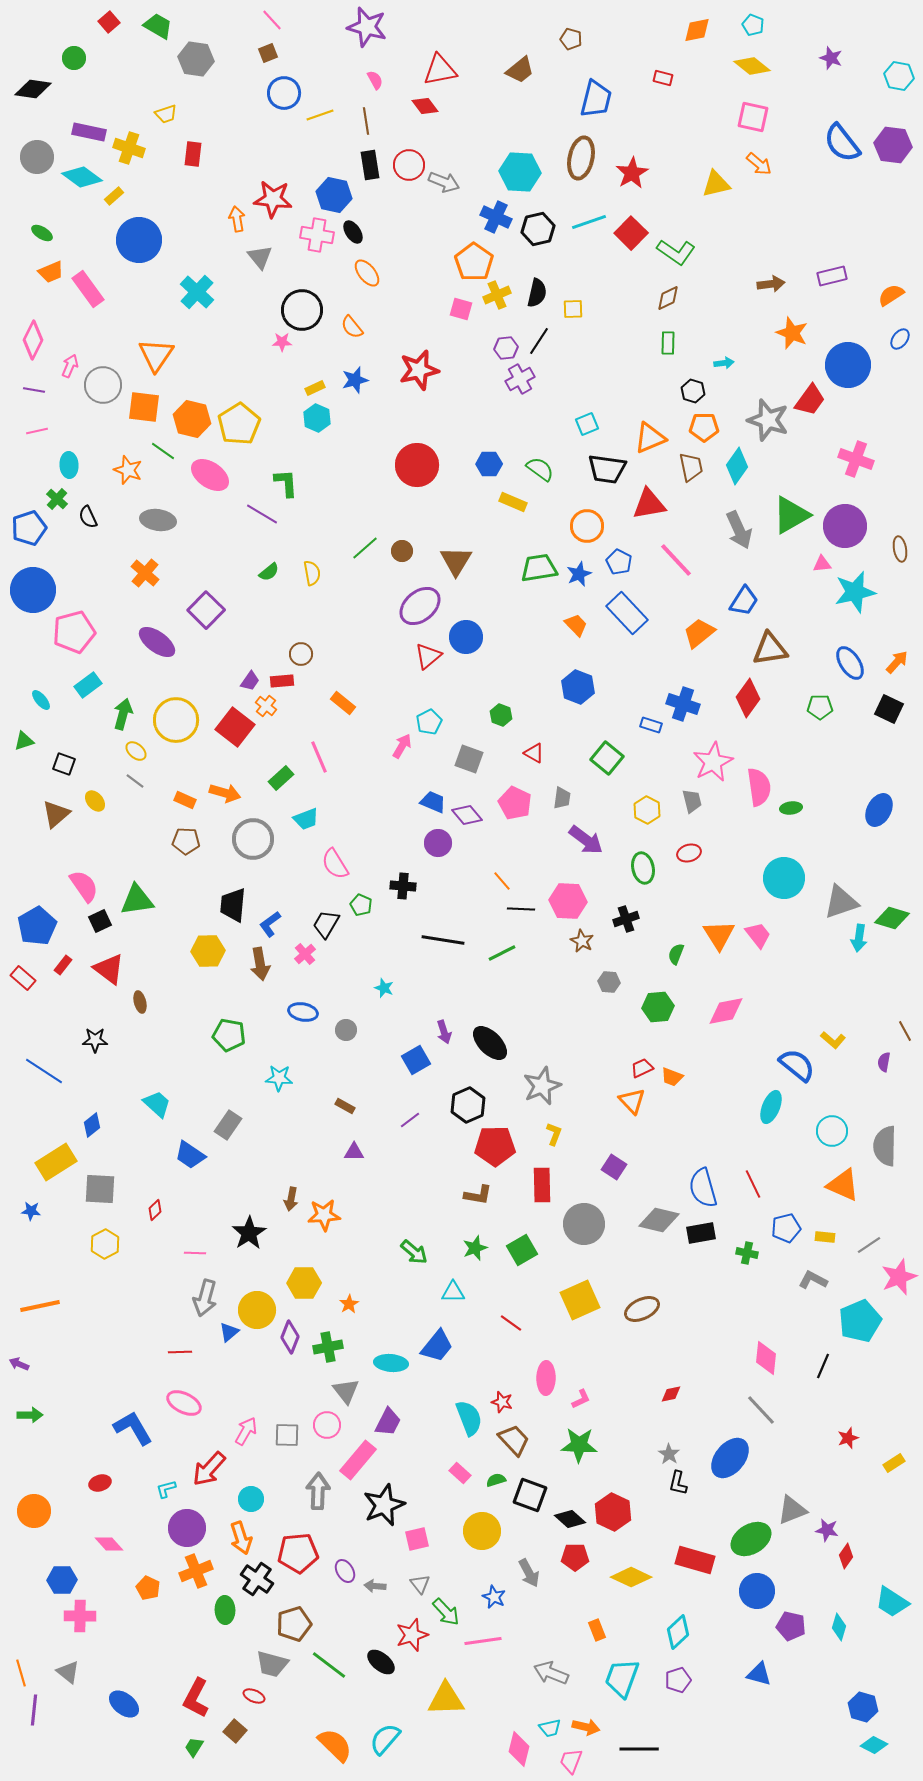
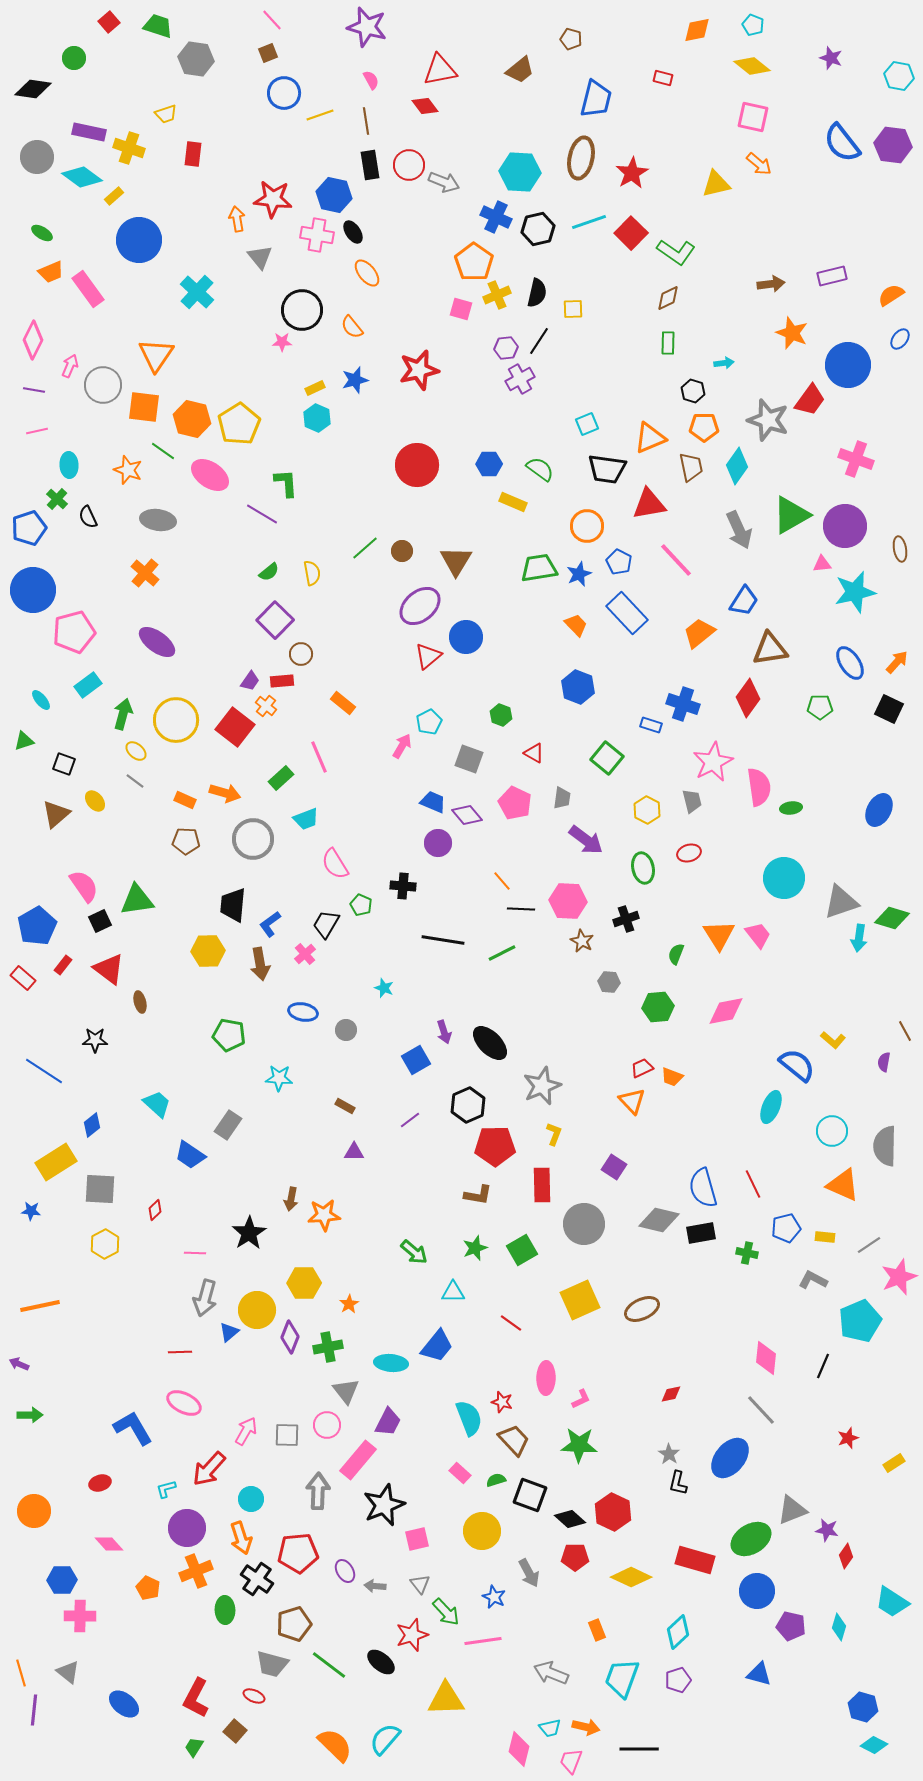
green trapezoid at (158, 26): rotated 12 degrees counterclockwise
pink semicircle at (375, 80): moved 4 px left
purple square at (206, 610): moved 69 px right, 10 px down
